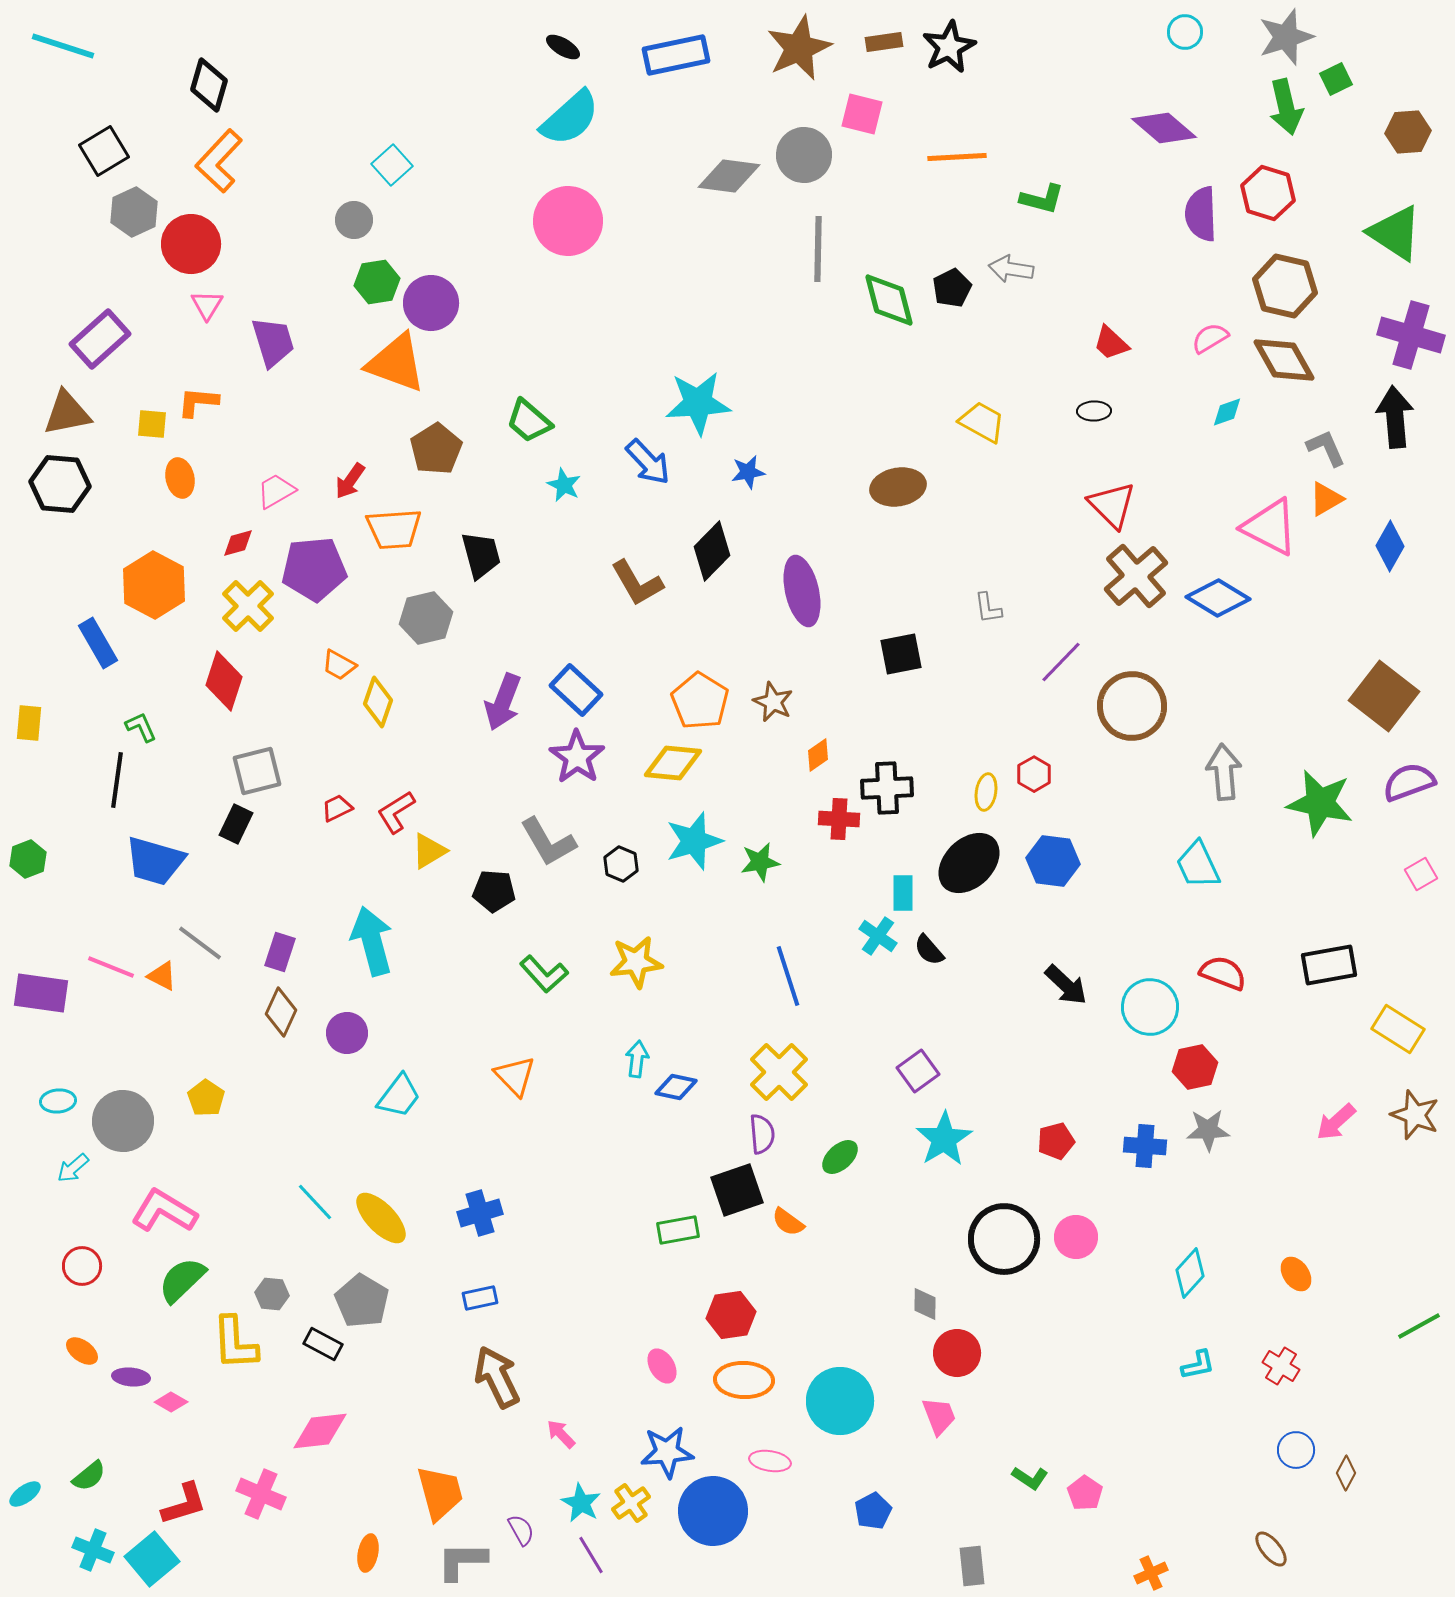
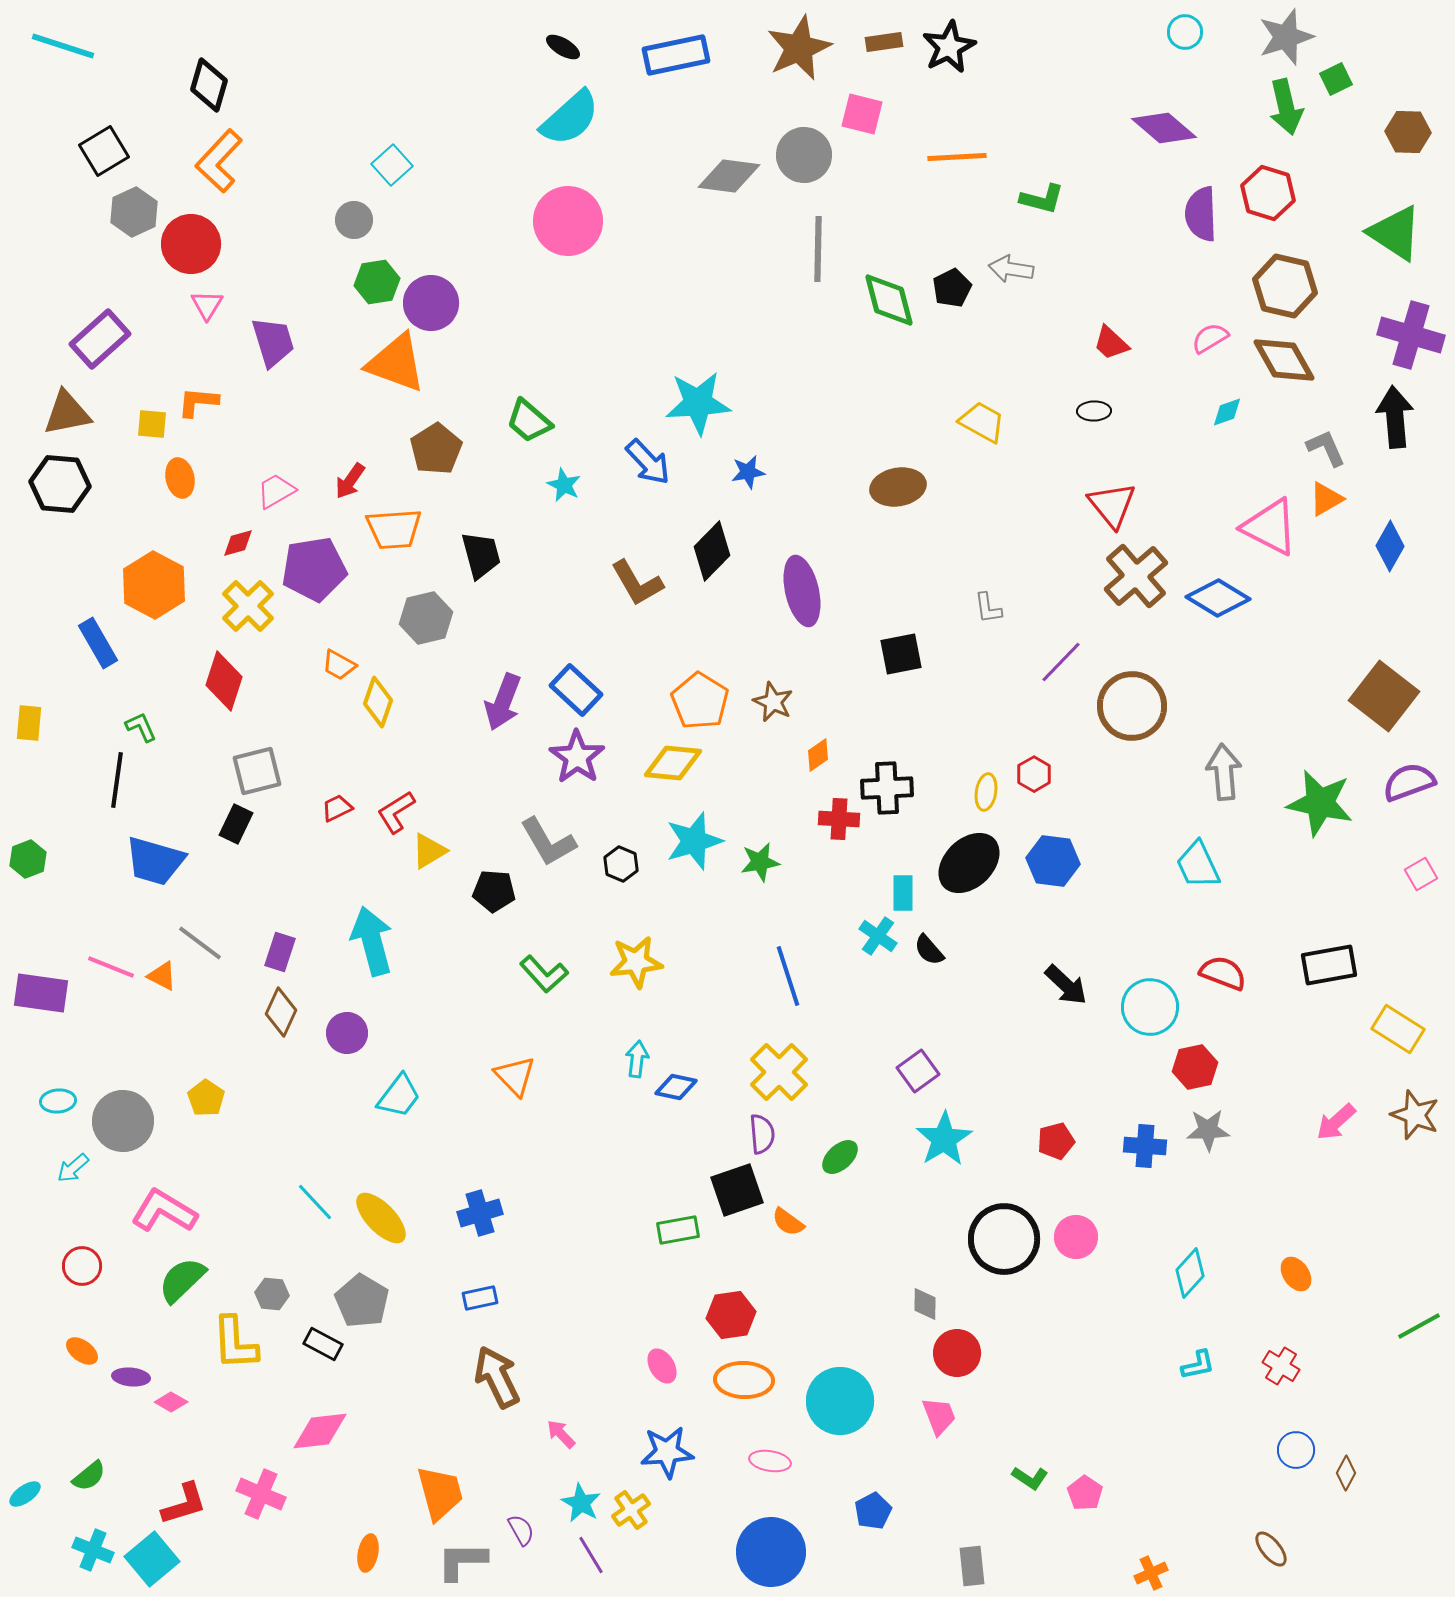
brown hexagon at (1408, 132): rotated 6 degrees clockwise
red triangle at (1112, 505): rotated 6 degrees clockwise
purple pentagon at (314, 569): rotated 4 degrees counterclockwise
yellow cross at (631, 1503): moved 7 px down
blue circle at (713, 1511): moved 58 px right, 41 px down
